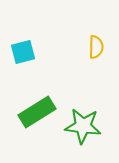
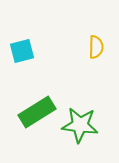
cyan square: moved 1 px left, 1 px up
green star: moved 3 px left, 1 px up
